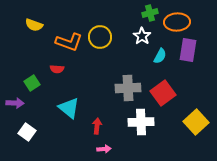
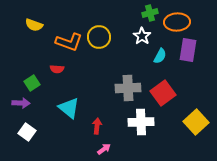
yellow circle: moved 1 px left
purple arrow: moved 6 px right
pink arrow: rotated 32 degrees counterclockwise
